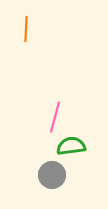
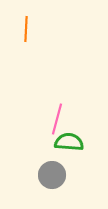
pink line: moved 2 px right, 2 px down
green semicircle: moved 2 px left, 4 px up; rotated 12 degrees clockwise
